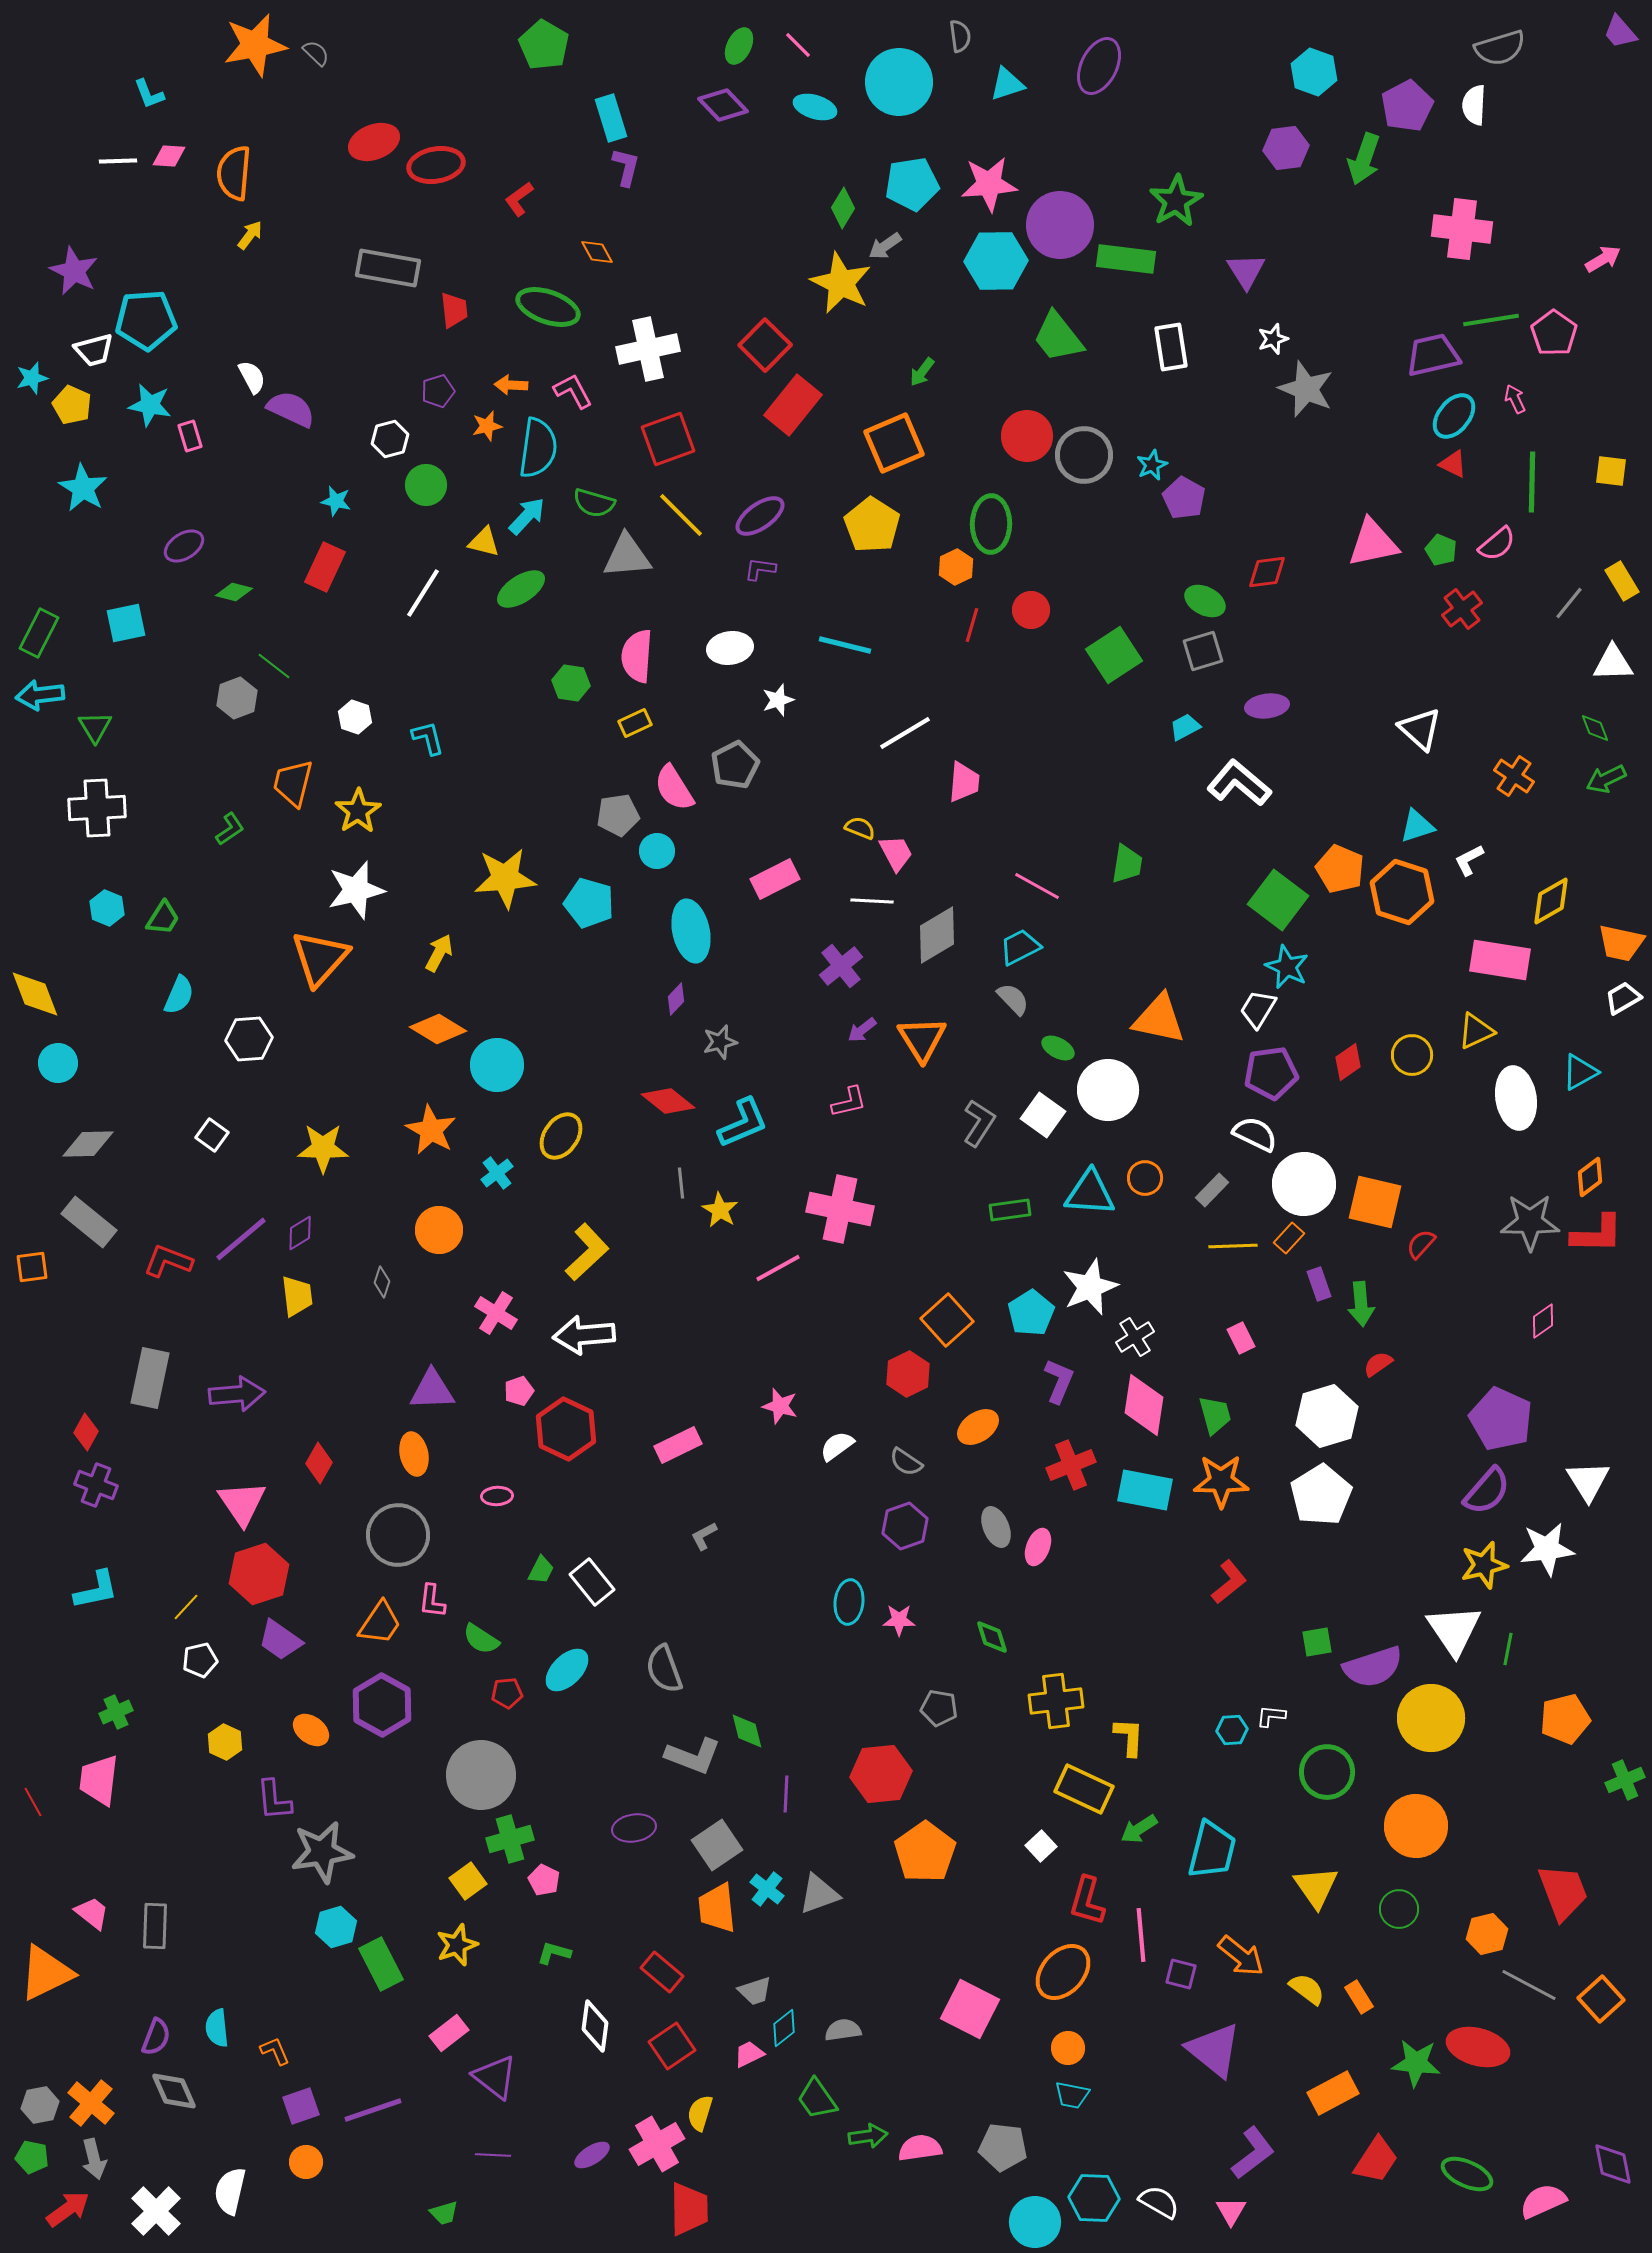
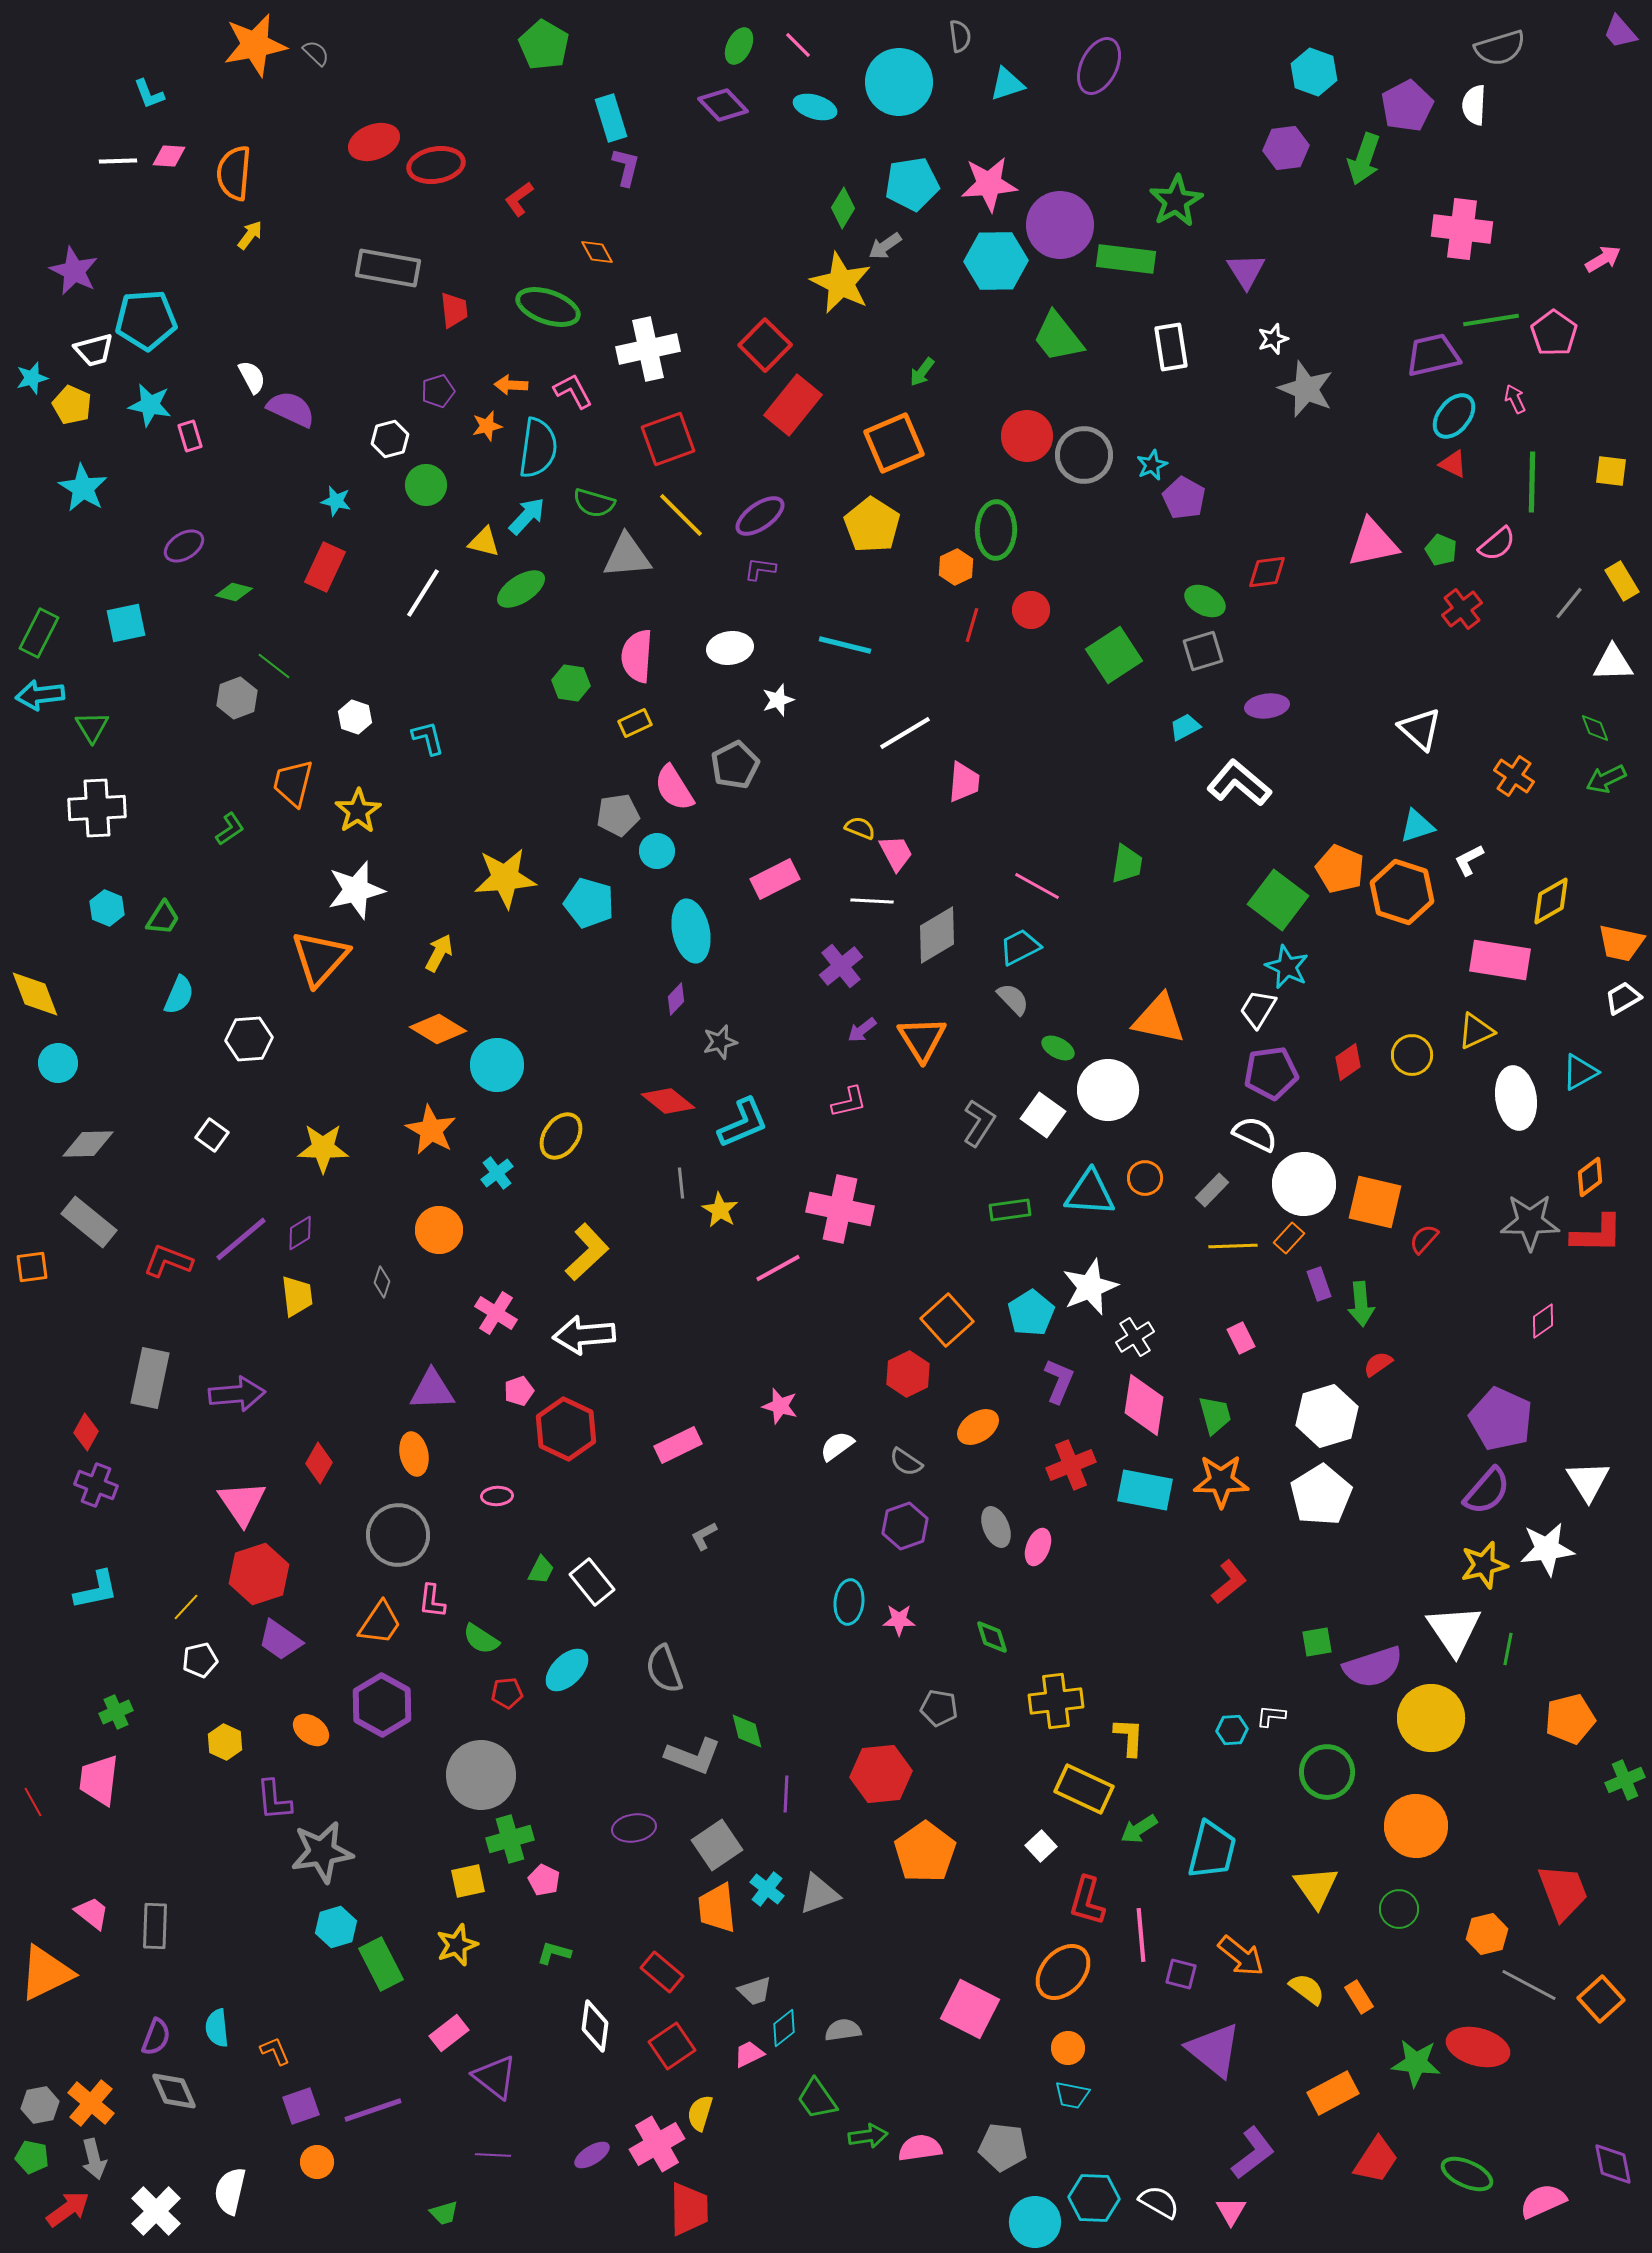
green ellipse at (991, 524): moved 5 px right, 6 px down
green triangle at (95, 727): moved 3 px left
red semicircle at (1421, 1244): moved 3 px right, 5 px up
orange pentagon at (1565, 1719): moved 5 px right
yellow square at (468, 1881): rotated 24 degrees clockwise
orange circle at (306, 2162): moved 11 px right
